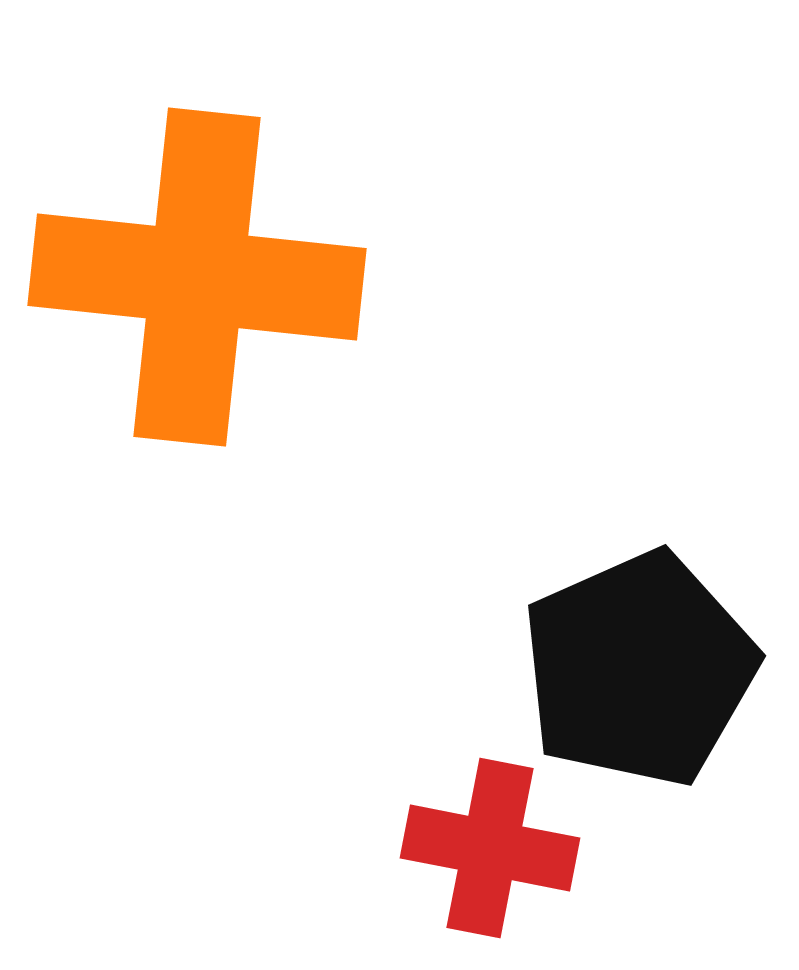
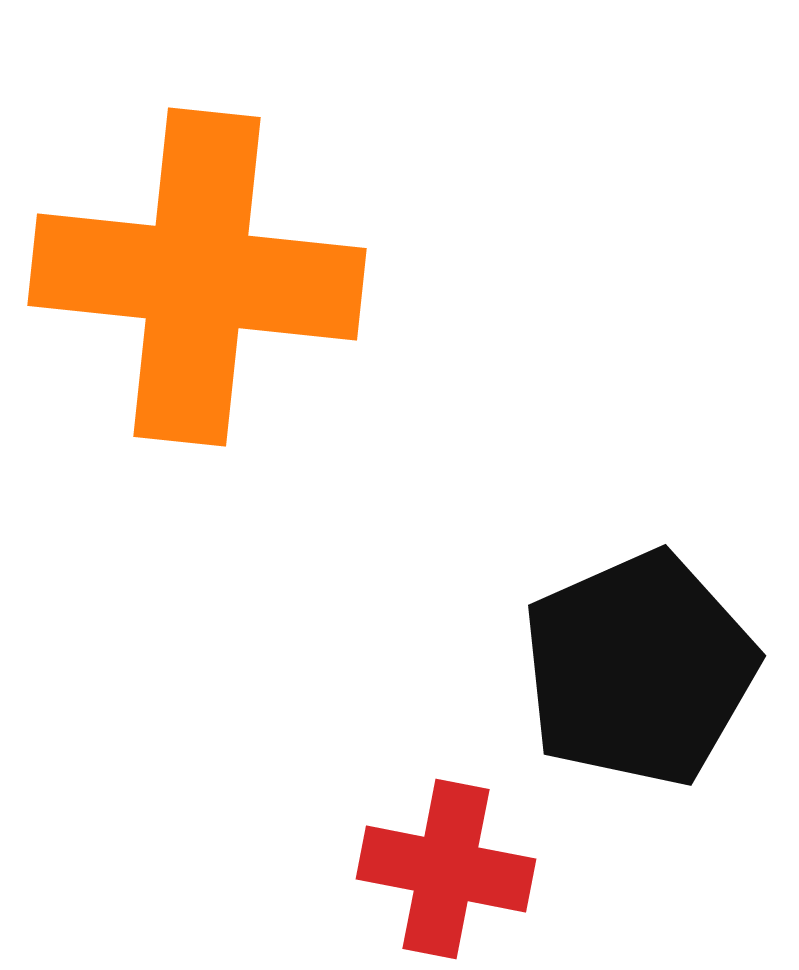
red cross: moved 44 px left, 21 px down
